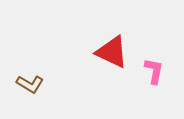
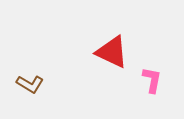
pink L-shape: moved 2 px left, 9 px down
